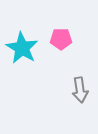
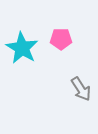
gray arrow: moved 1 px right, 1 px up; rotated 25 degrees counterclockwise
